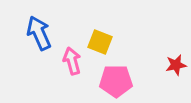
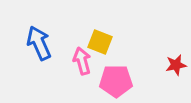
blue arrow: moved 10 px down
pink arrow: moved 10 px right
